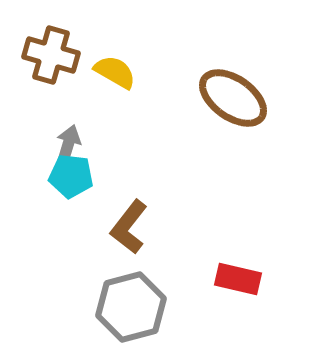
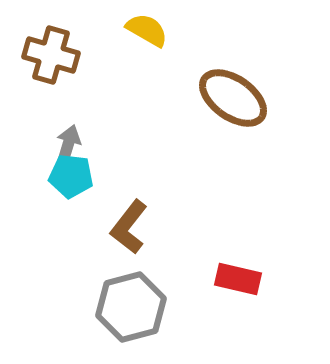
yellow semicircle: moved 32 px right, 42 px up
